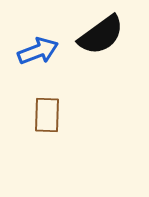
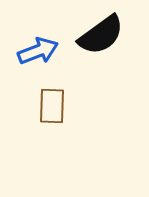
brown rectangle: moved 5 px right, 9 px up
